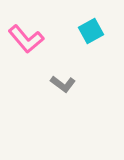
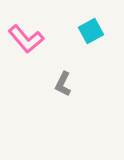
gray L-shape: rotated 80 degrees clockwise
